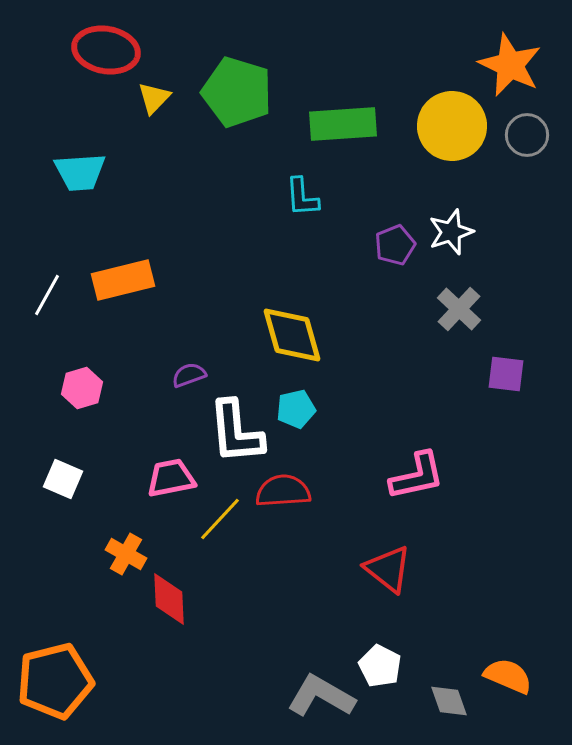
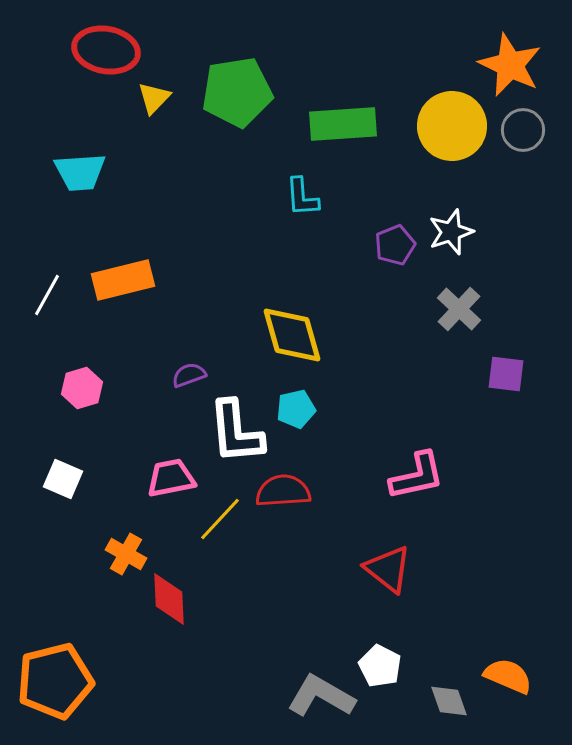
green pentagon: rotated 26 degrees counterclockwise
gray circle: moved 4 px left, 5 px up
